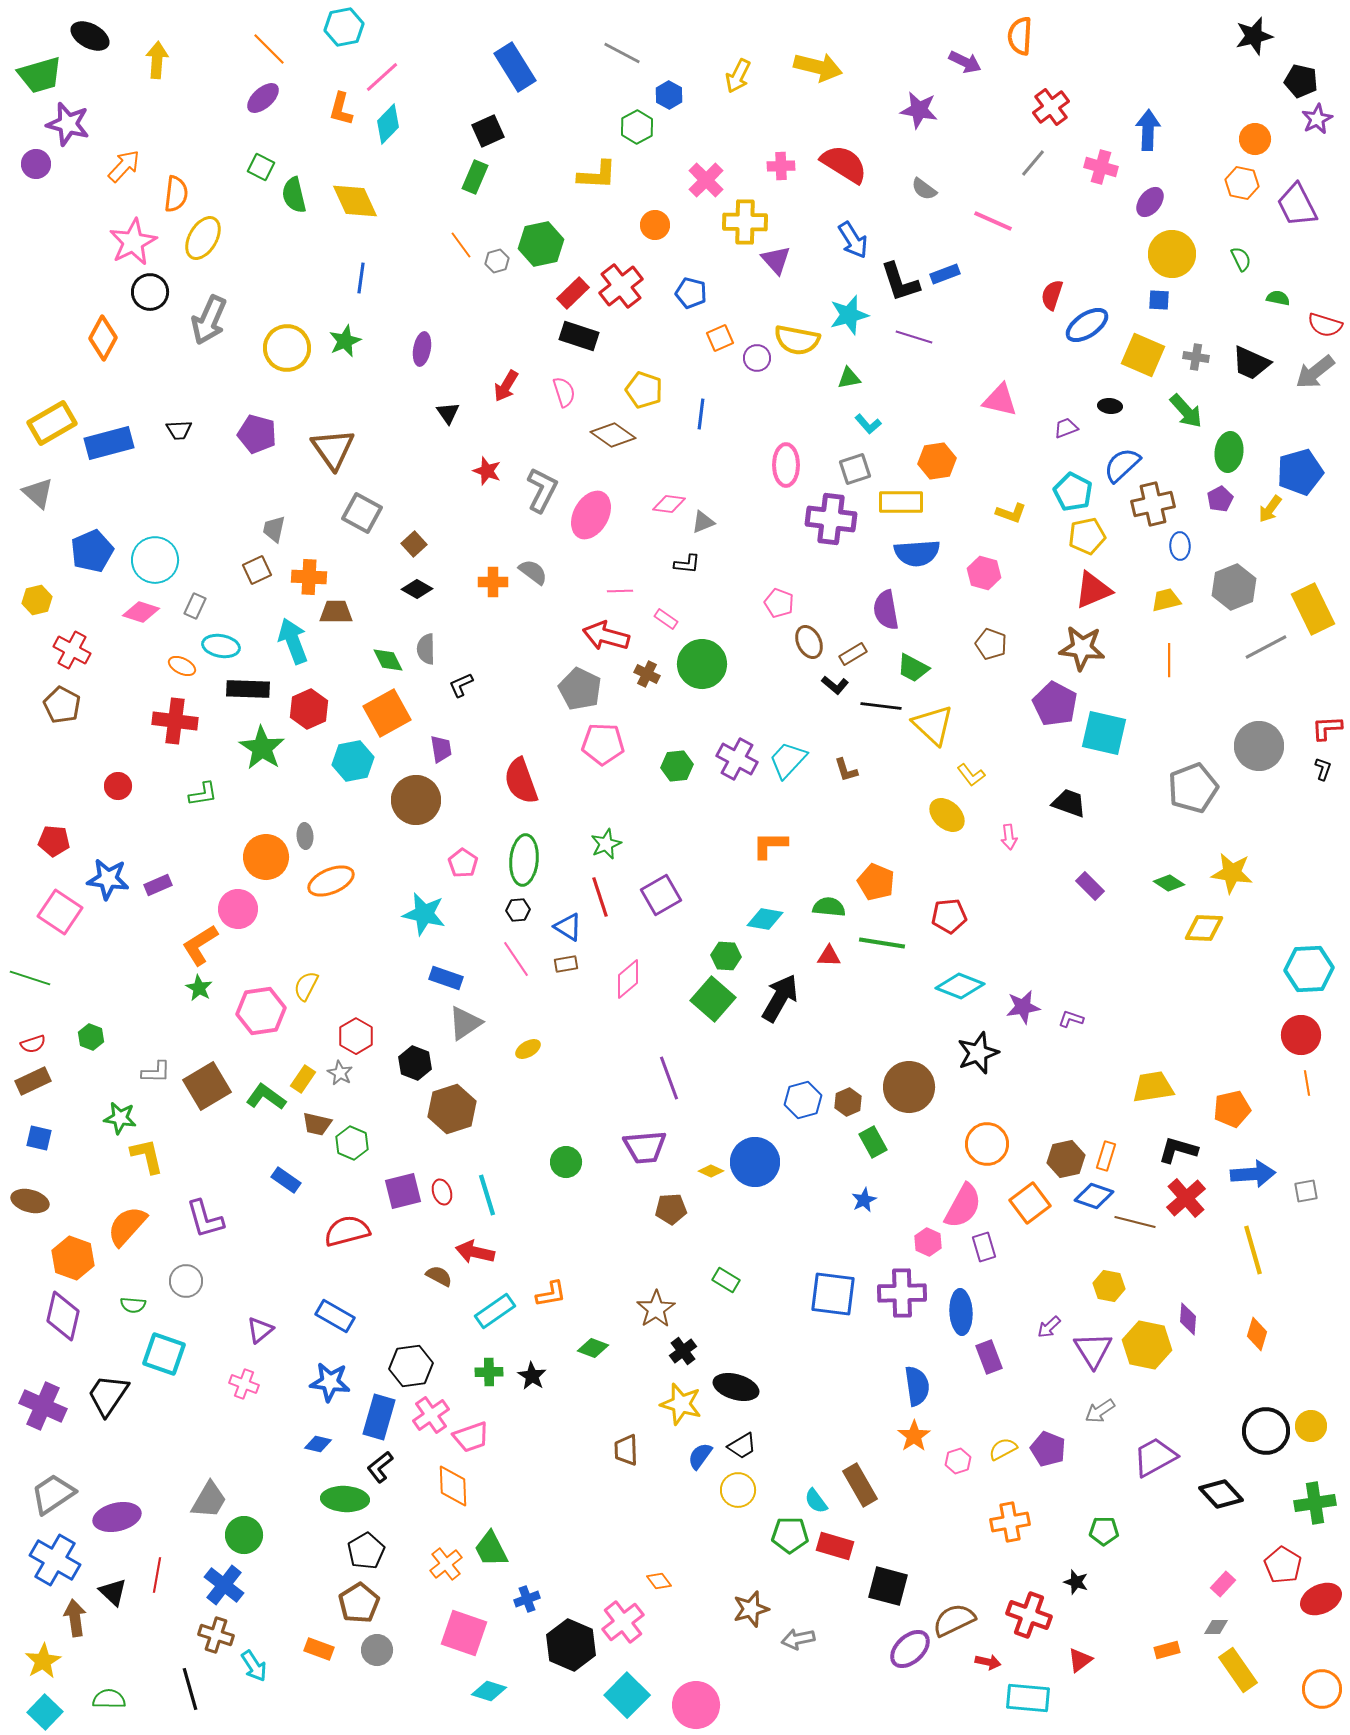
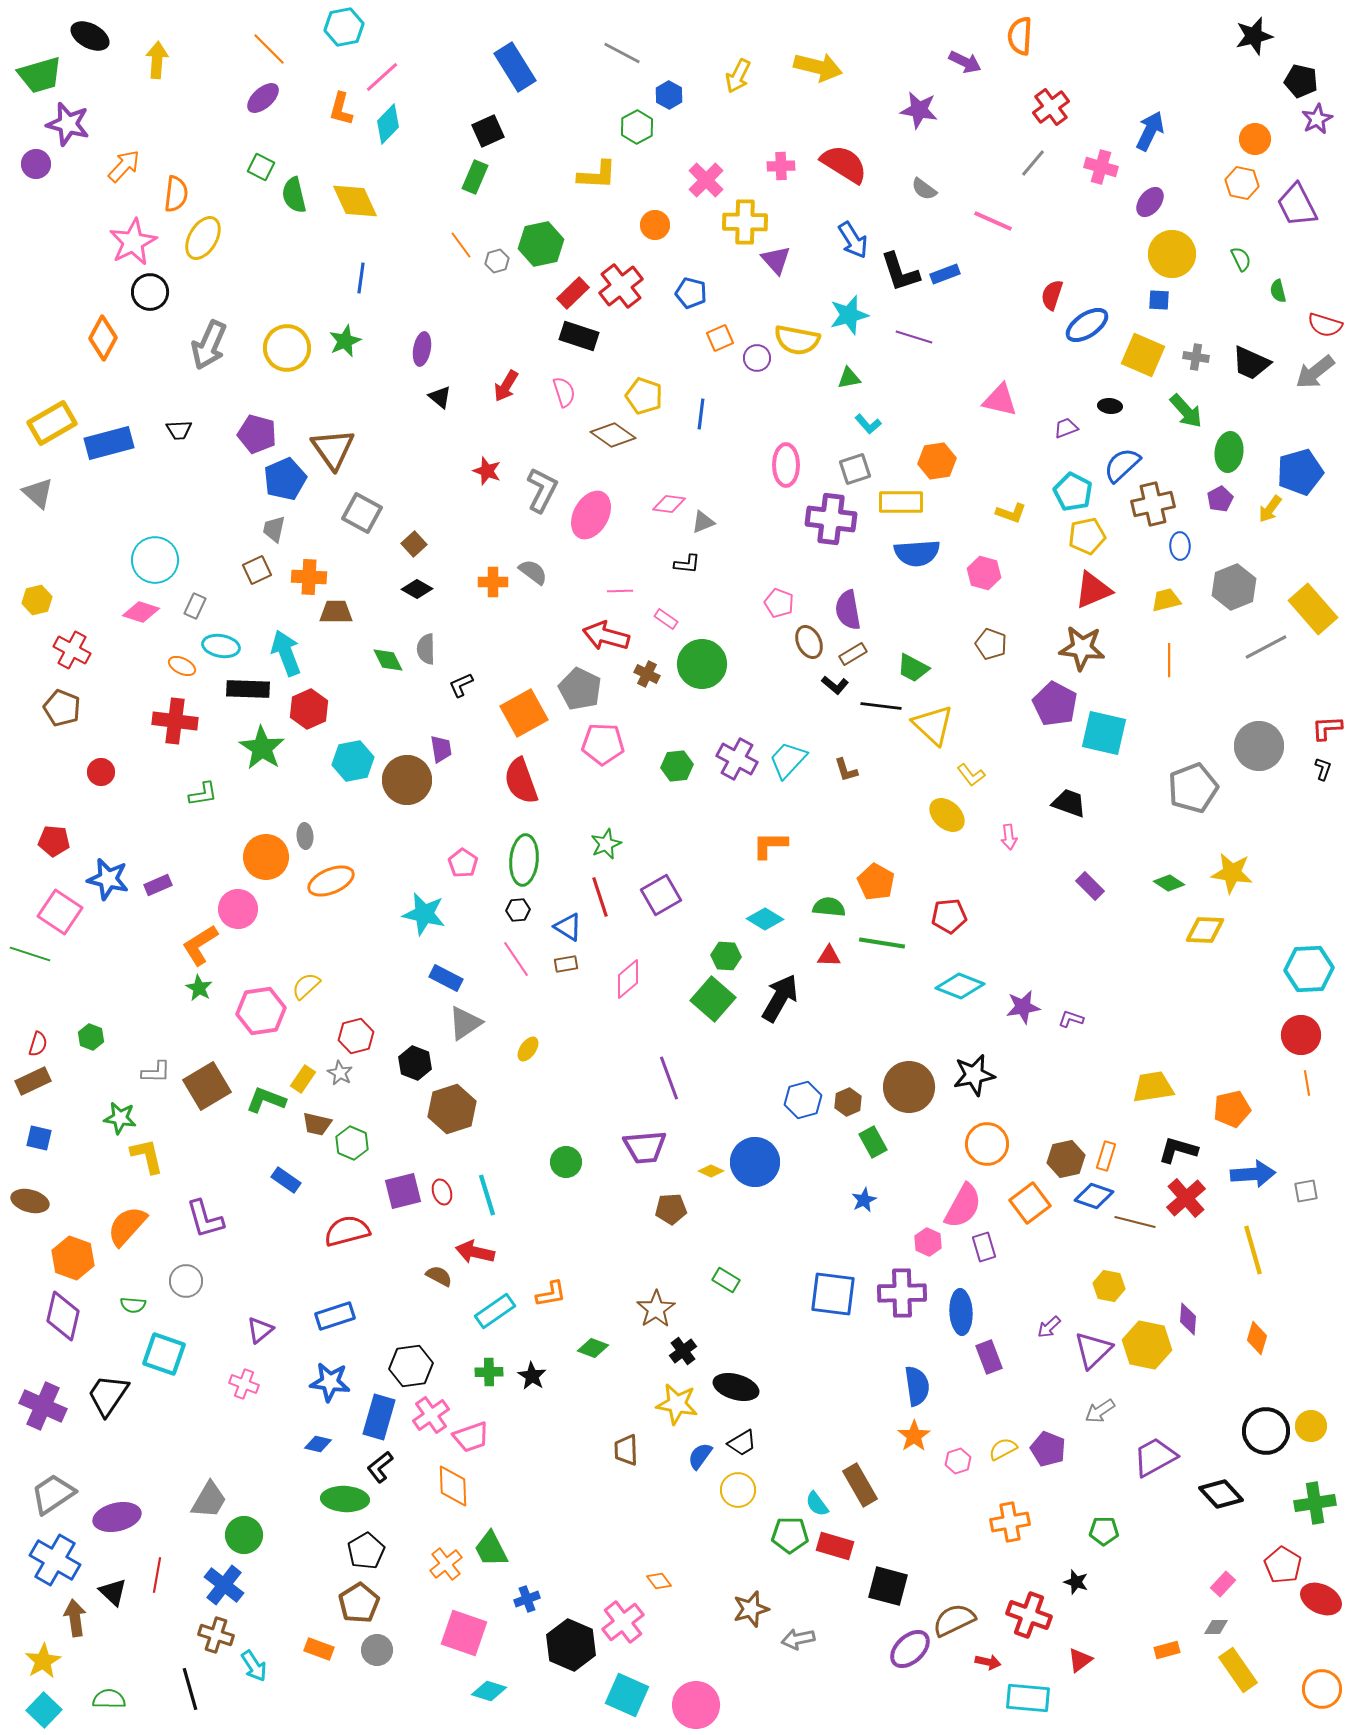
blue arrow at (1148, 130): moved 2 px right, 1 px down; rotated 24 degrees clockwise
black L-shape at (900, 282): moved 10 px up
green semicircle at (1278, 298): moved 7 px up; rotated 115 degrees counterclockwise
gray arrow at (209, 320): moved 25 px down
yellow pentagon at (644, 390): moved 6 px down
black triangle at (448, 413): moved 8 px left, 16 px up; rotated 15 degrees counterclockwise
blue pentagon at (92, 551): moved 193 px right, 72 px up
yellow rectangle at (1313, 609): rotated 15 degrees counterclockwise
purple semicircle at (886, 610): moved 38 px left
cyan arrow at (293, 641): moved 7 px left, 12 px down
brown pentagon at (62, 705): moved 3 px down; rotated 6 degrees counterclockwise
orange square at (387, 713): moved 137 px right
red circle at (118, 786): moved 17 px left, 14 px up
brown circle at (416, 800): moved 9 px left, 20 px up
blue star at (108, 879): rotated 6 degrees clockwise
orange pentagon at (876, 882): rotated 6 degrees clockwise
cyan diamond at (765, 919): rotated 21 degrees clockwise
yellow diamond at (1204, 928): moved 1 px right, 2 px down
green line at (30, 978): moved 24 px up
blue rectangle at (446, 978): rotated 8 degrees clockwise
yellow semicircle at (306, 986): rotated 20 degrees clockwise
red hexagon at (356, 1036): rotated 16 degrees clockwise
red semicircle at (33, 1044): moved 5 px right; rotated 55 degrees counterclockwise
yellow ellipse at (528, 1049): rotated 25 degrees counterclockwise
black star at (978, 1053): moved 4 px left, 22 px down; rotated 9 degrees clockwise
green L-shape at (266, 1097): moved 3 px down; rotated 15 degrees counterclockwise
blue rectangle at (335, 1316): rotated 48 degrees counterclockwise
orange diamond at (1257, 1334): moved 4 px down
purple triangle at (1093, 1350): rotated 18 degrees clockwise
yellow star at (681, 1404): moved 4 px left; rotated 6 degrees counterclockwise
black trapezoid at (742, 1446): moved 3 px up
cyan semicircle at (816, 1501): moved 1 px right, 3 px down
red ellipse at (1321, 1599): rotated 51 degrees clockwise
cyan square at (627, 1695): rotated 21 degrees counterclockwise
cyan square at (45, 1712): moved 1 px left, 2 px up
